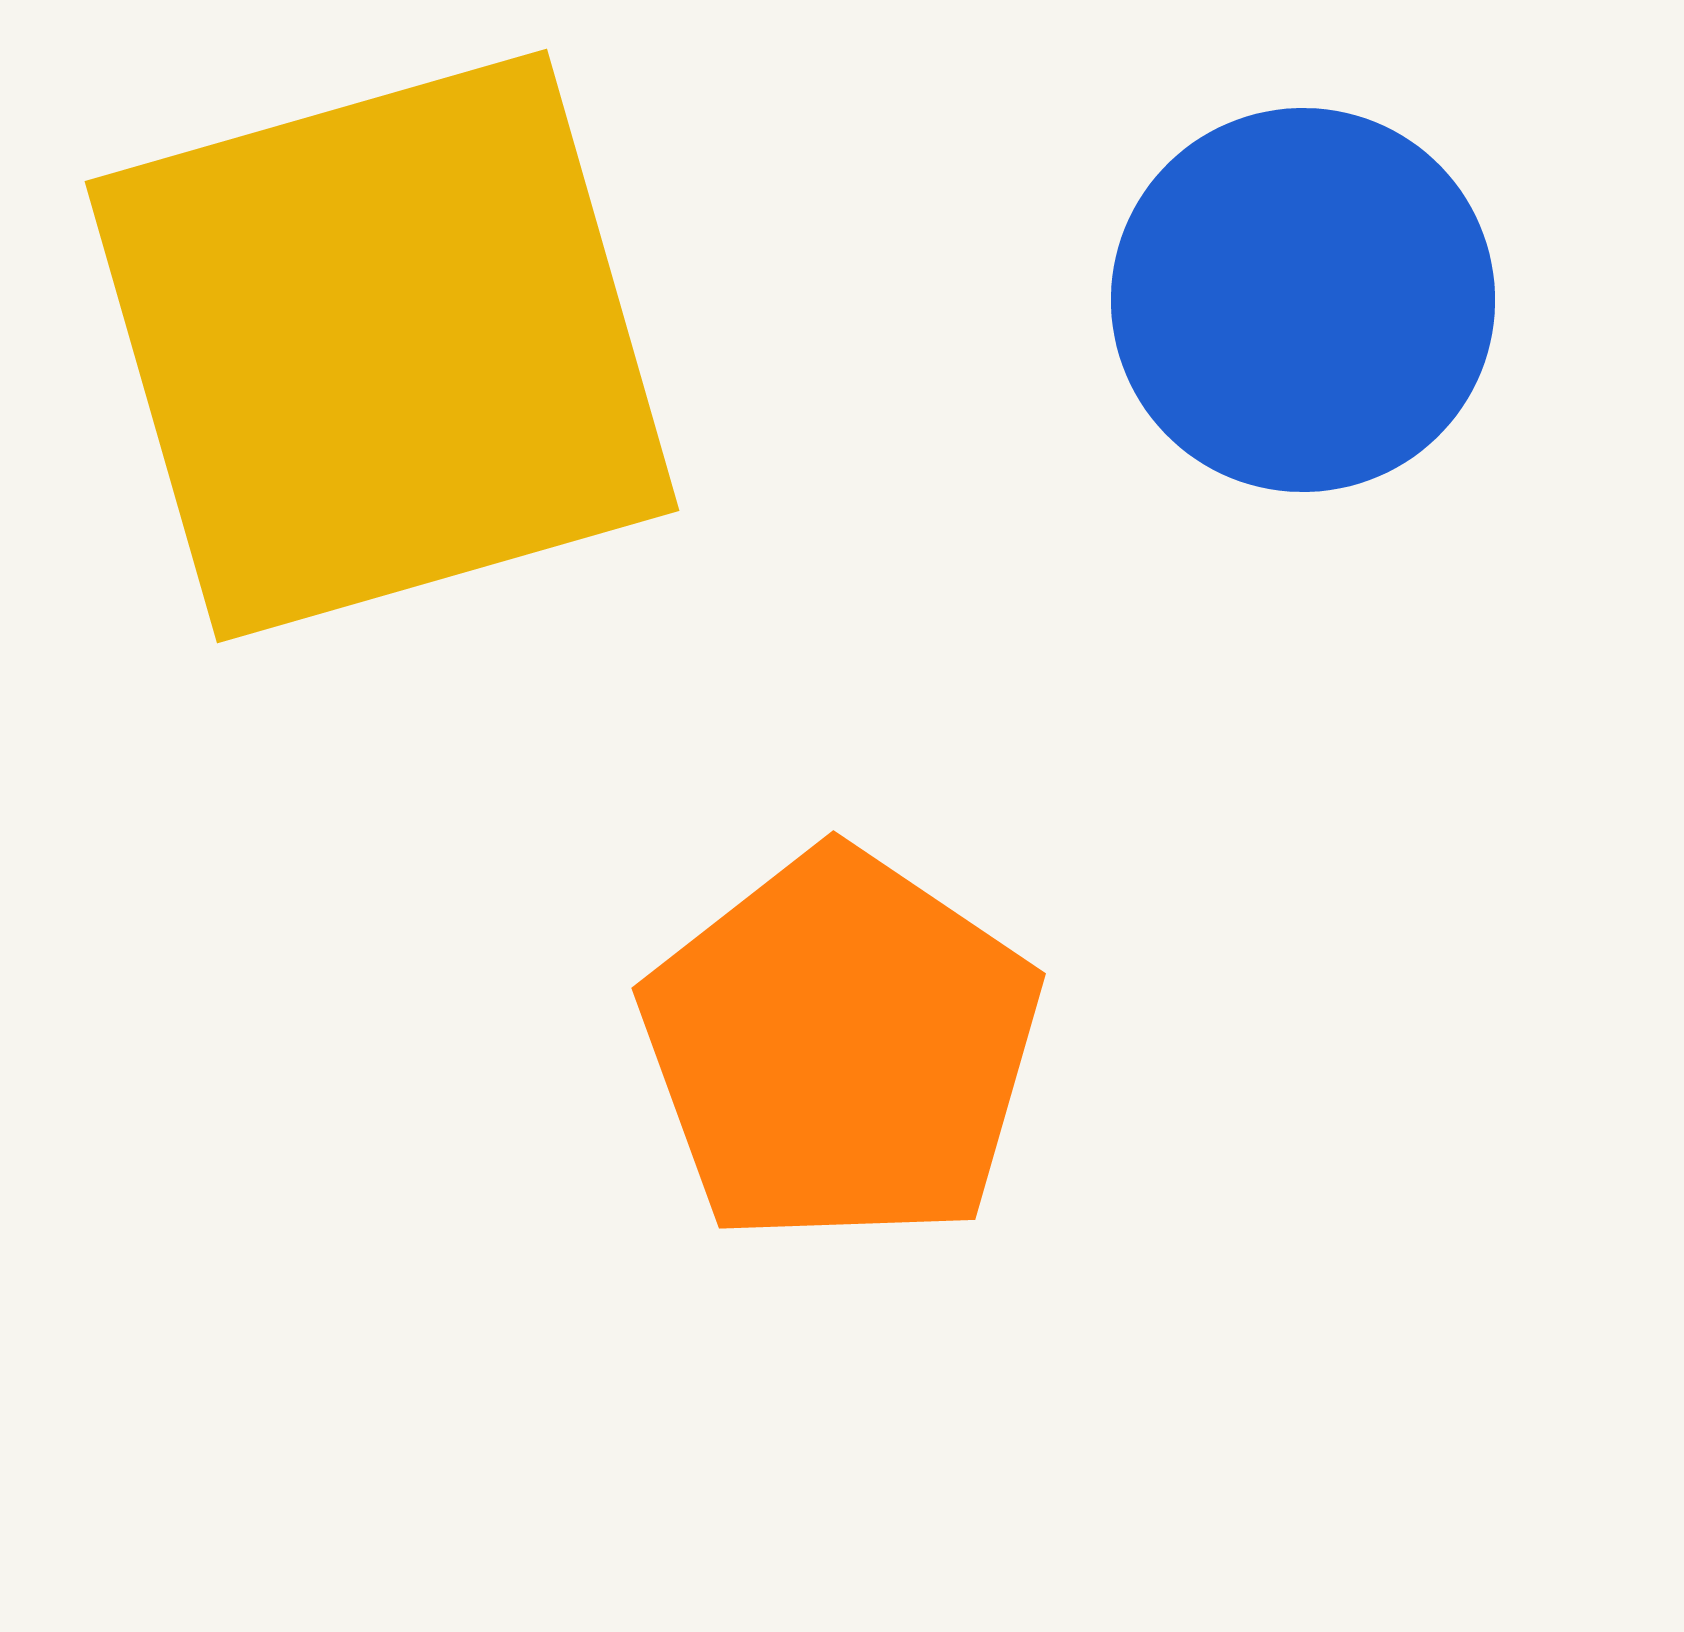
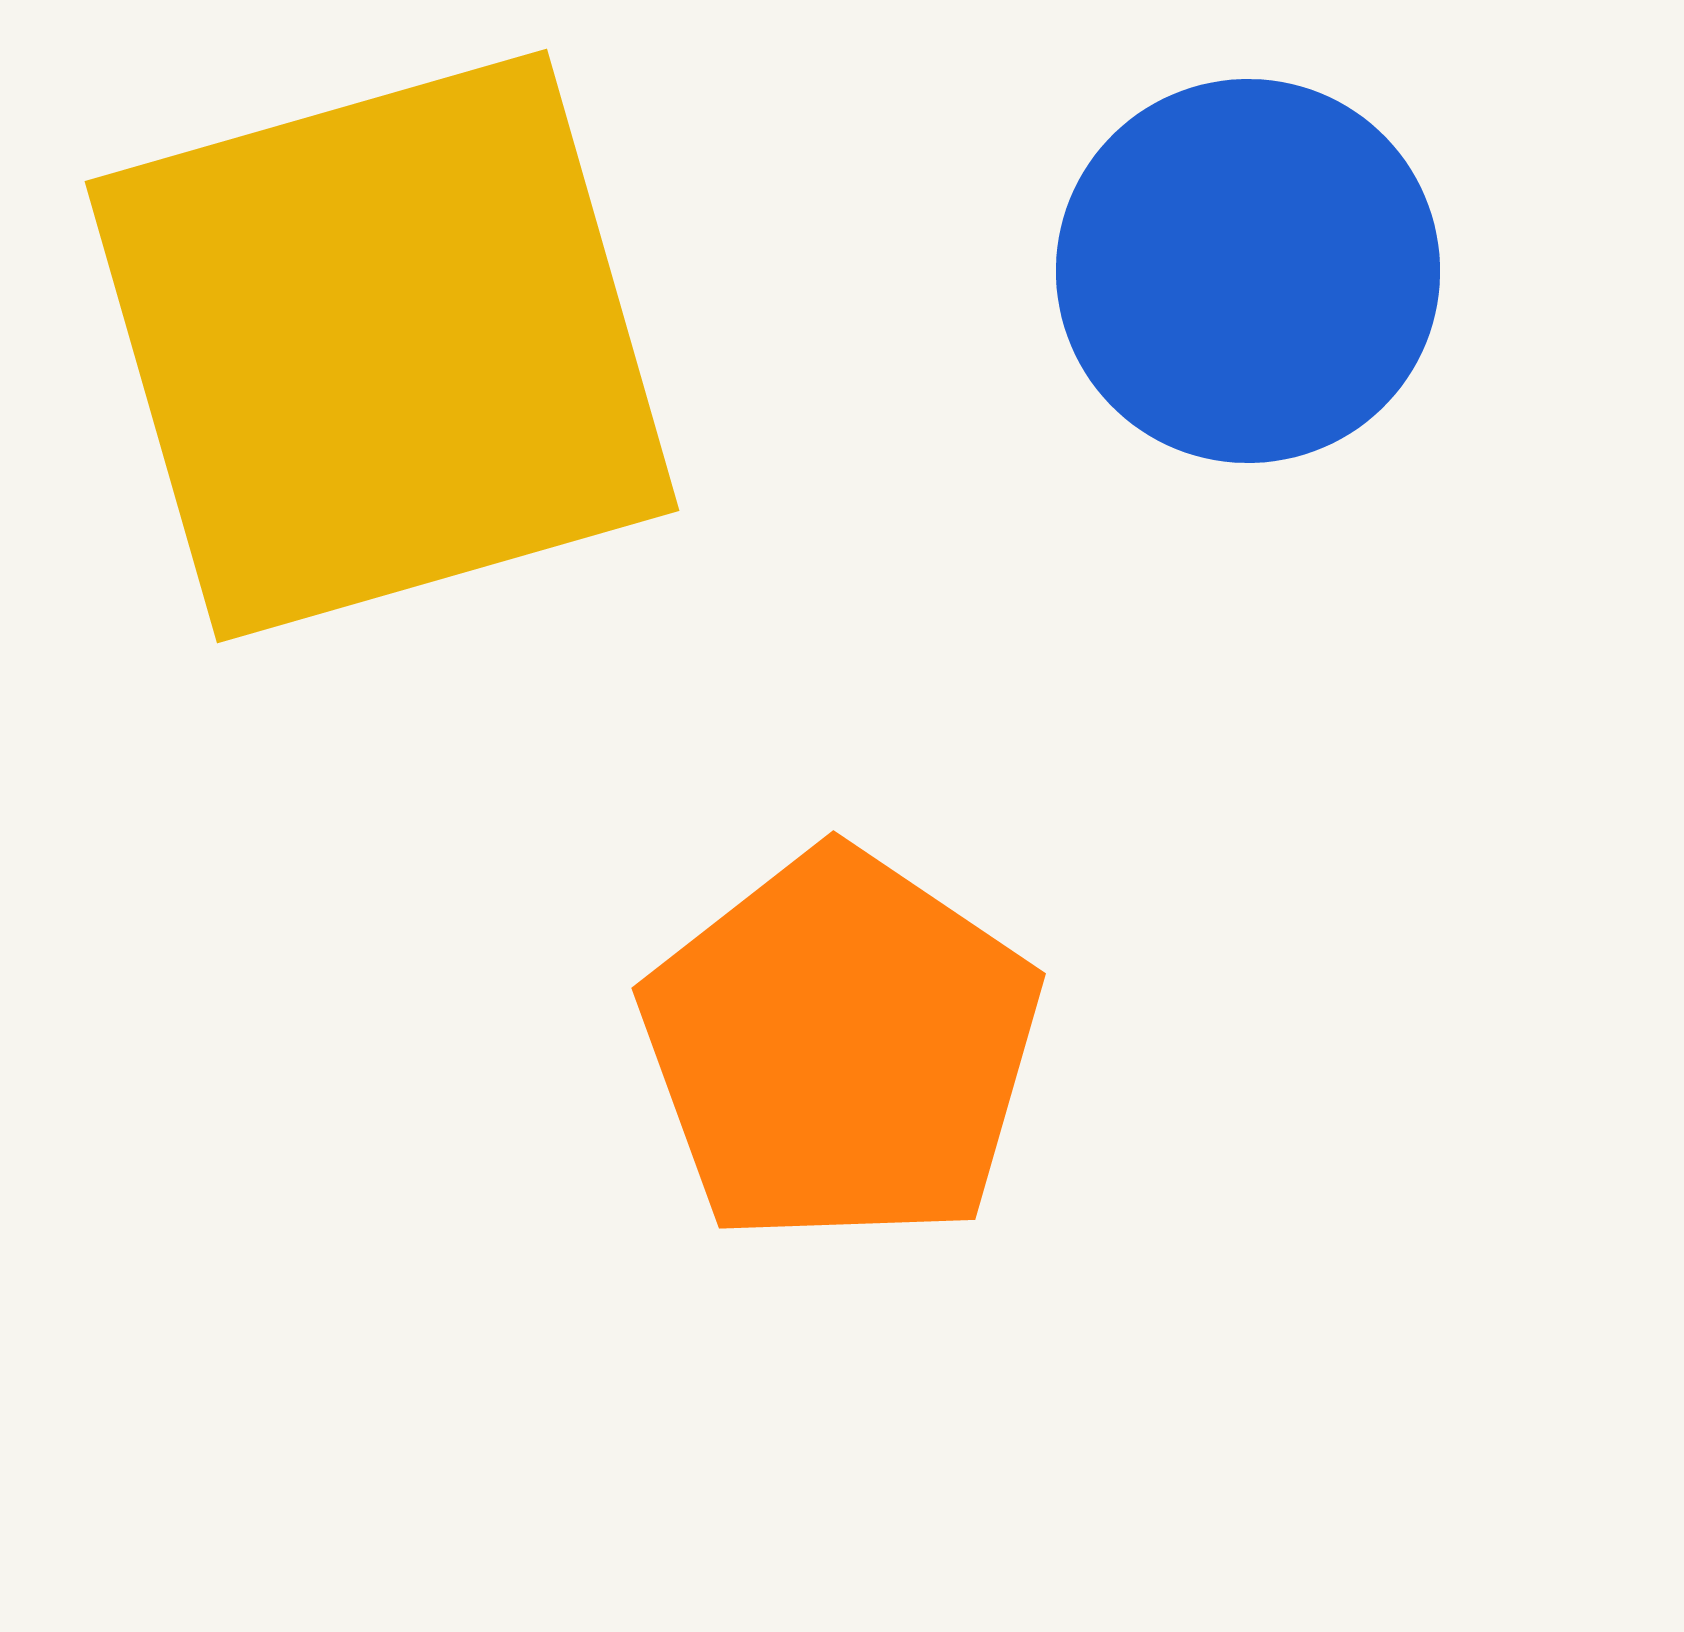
blue circle: moved 55 px left, 29 px up
